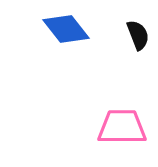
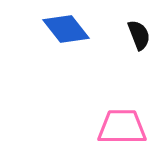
black semicircle: moved 1 px right
